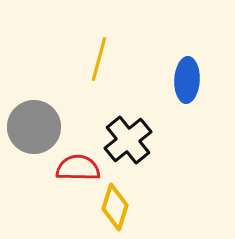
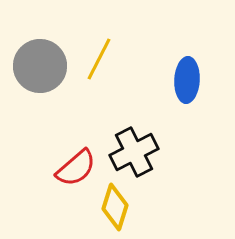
yellow line: rotated 12 degrees clockwise
gray circle: moved 6 px right, 61 px up
black cross: moved 6 px right, 12 px down; rotated 12 degrees clockwise
red semicircle: moved 2 px left; rotated 138 degrees clockwise
